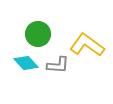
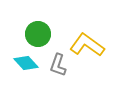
gray L-shape: rotated 105 degrees clockwise
